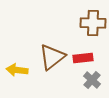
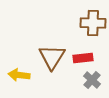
brown triangle: rotated 20 degrees counterclockwise
yellow arrow: moved 2 px right, 5 px down
